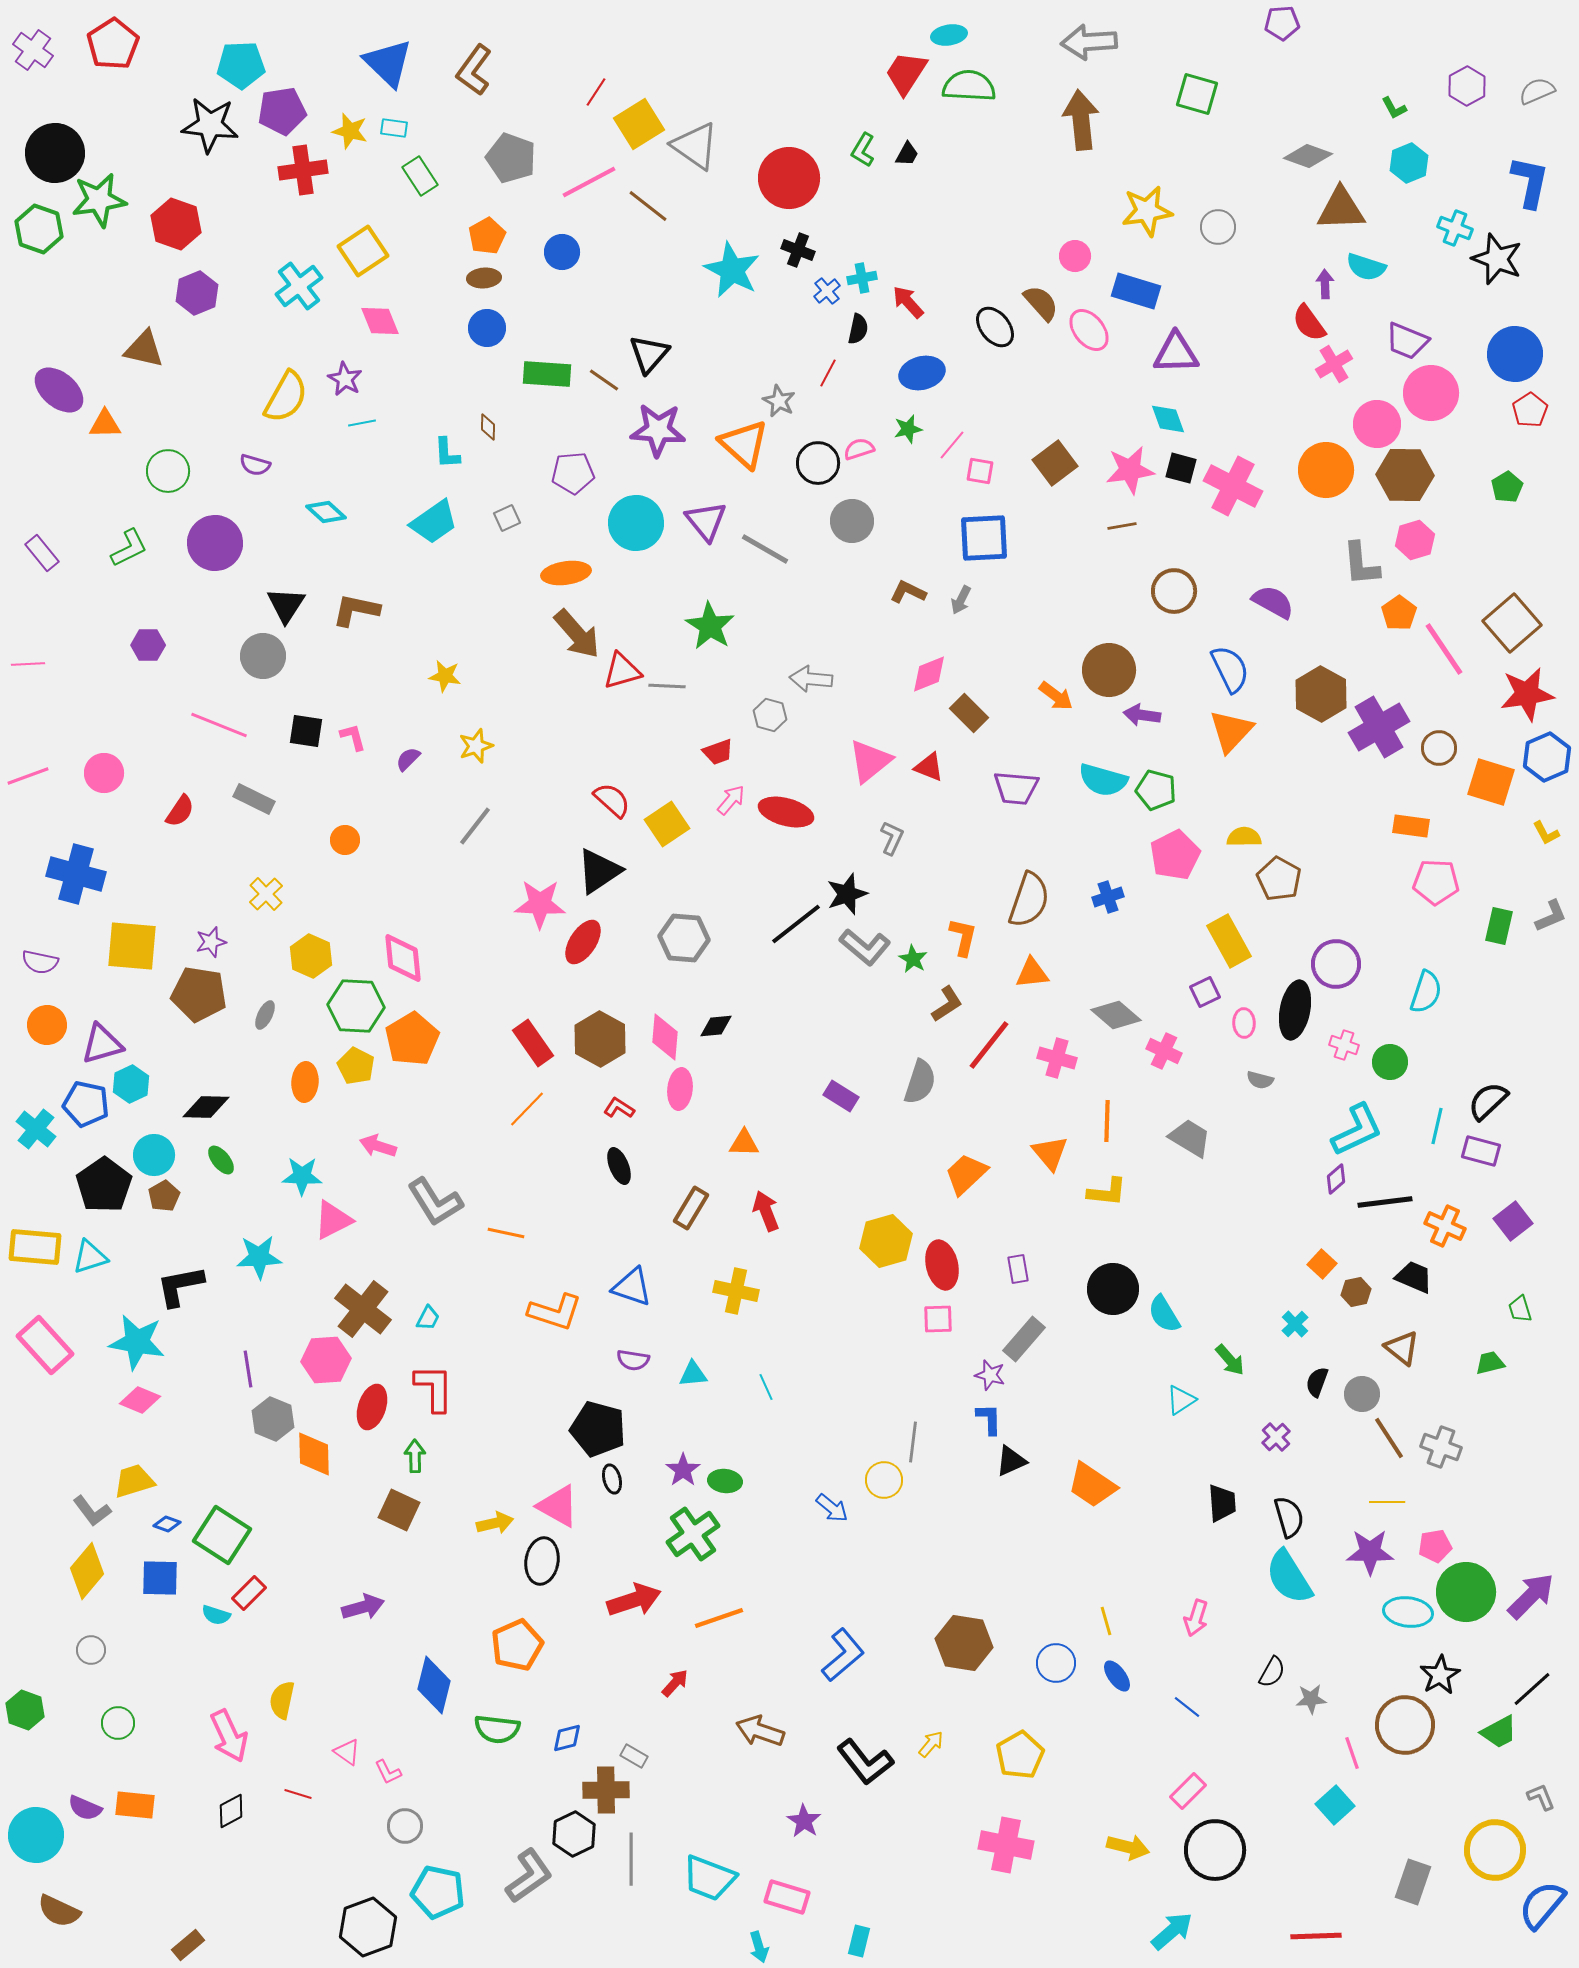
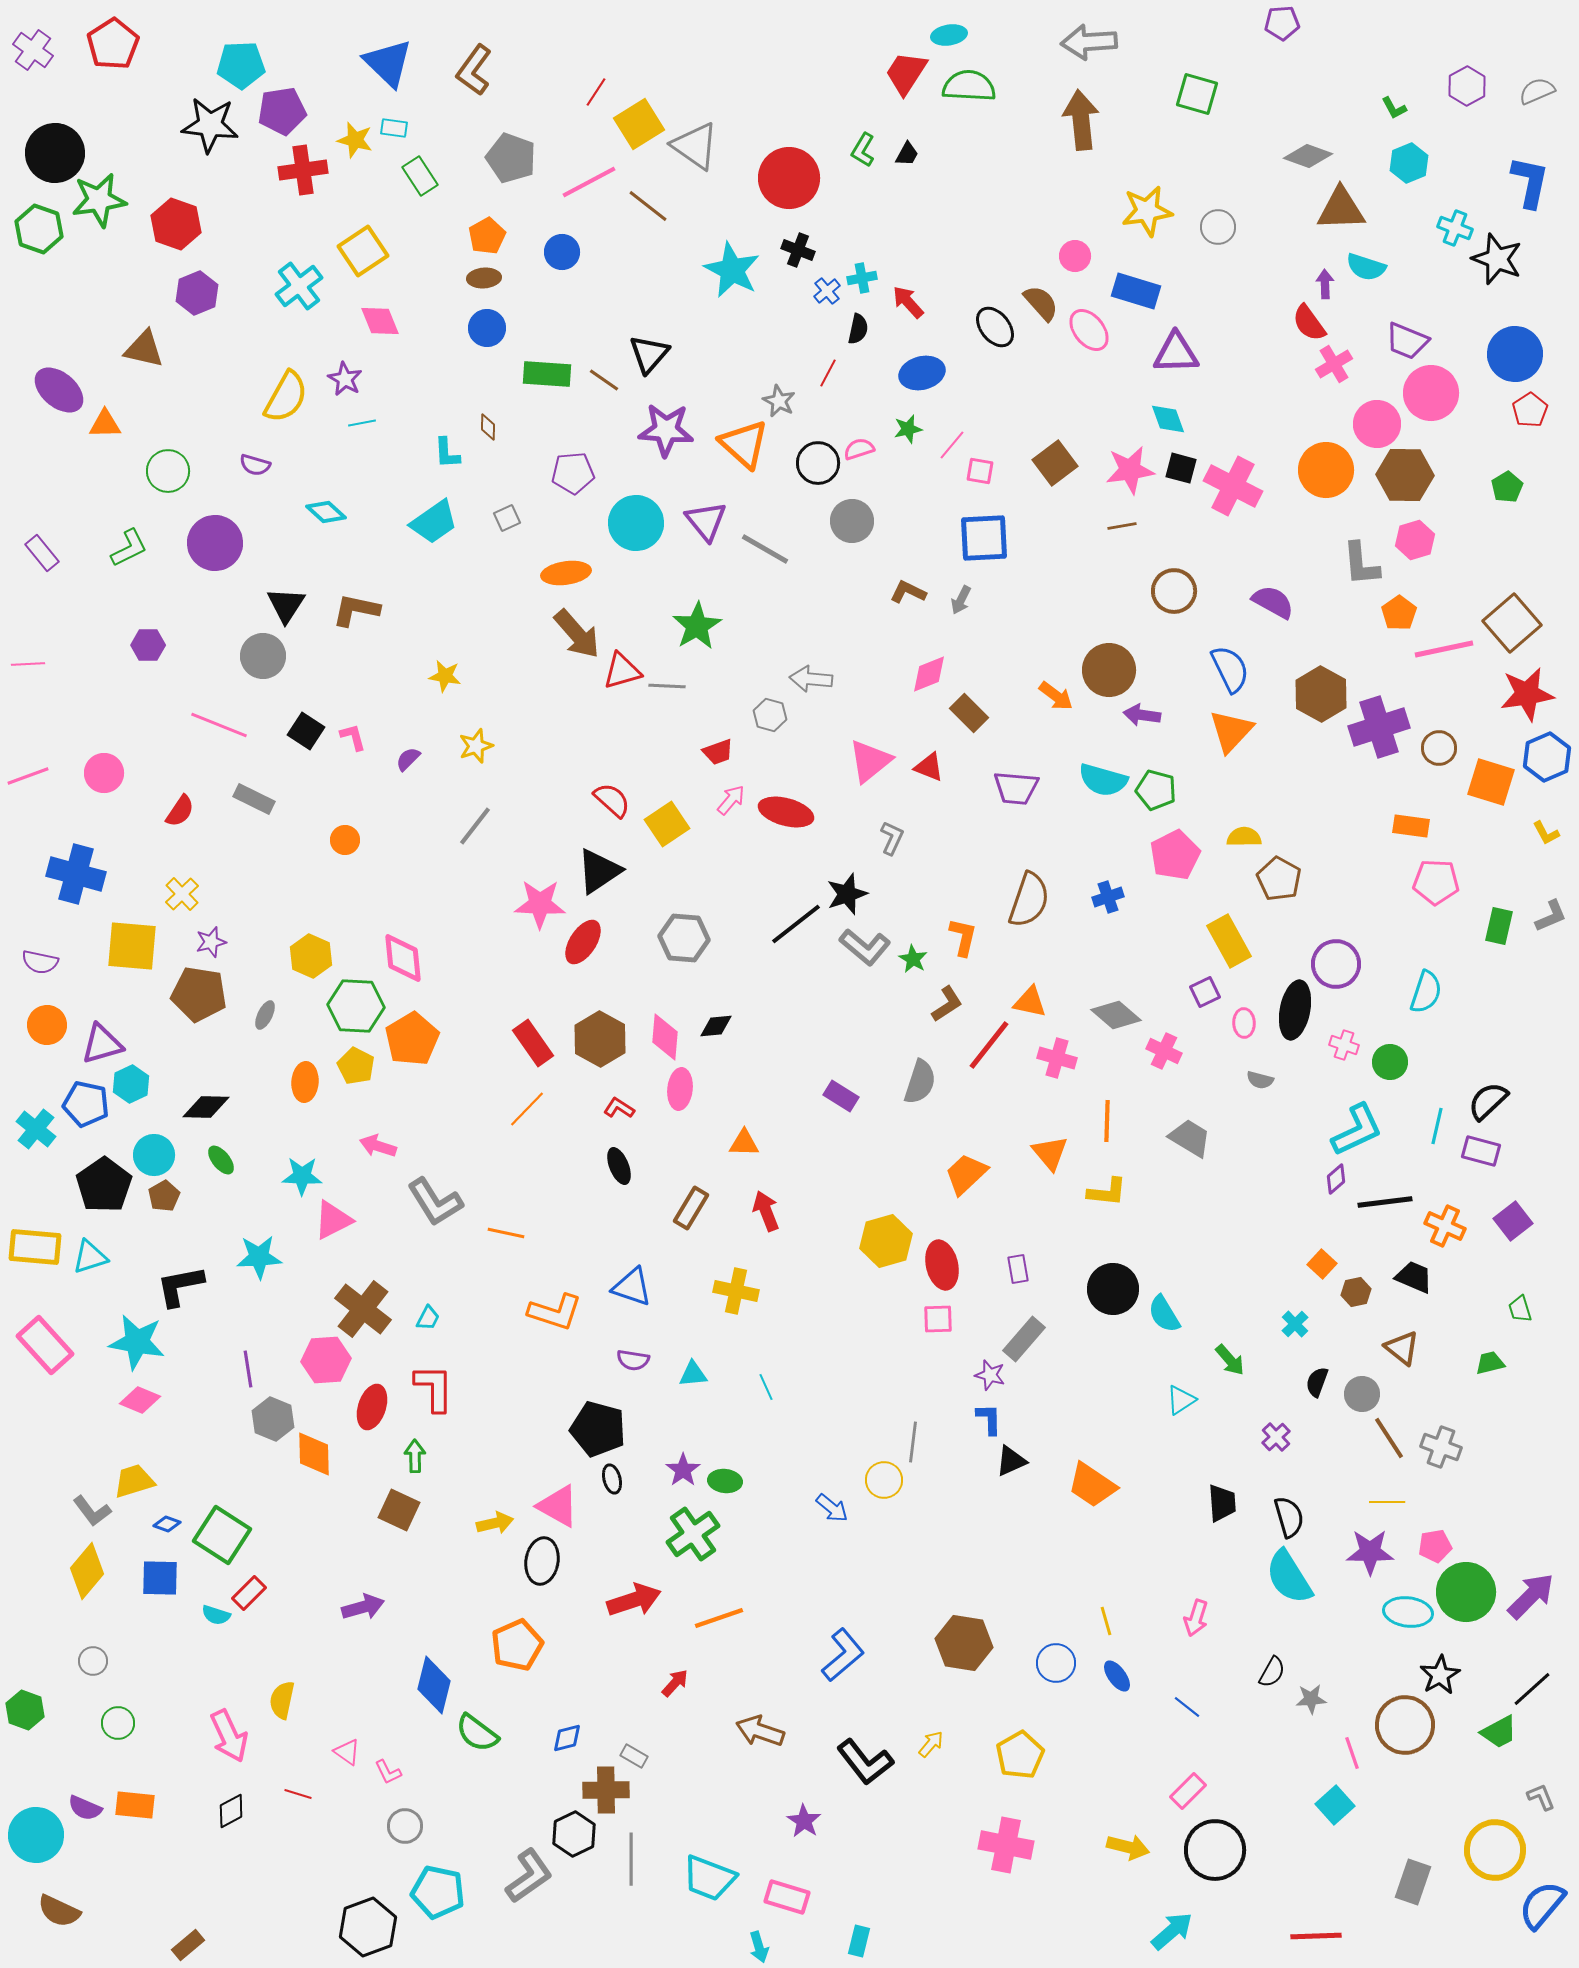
yellow star at (350, 131): moved 5 px right, 9 px down
purple star at (658, 430): moved 8 px right
green star at (710, 626): moved 13 px left; rotated 9 degrees clockwise
pink line at (1444, 649): rotated 68 degrees counterclockwise
purple cross at (1379, 727): rotated 12 degrees clockwise
black square at (306, 731): rotated 24 degrees clockwise
yellow cross at (266, 894): moved 84 px left
orange triangle at (1032, 973): moved 2 px left, 29 px down; rotated 18 degrees clockwise
gray circle at (91, 1650): moved 2 px right, 11 px down
green semicircle at (497, 1729): moved 20 px left, 4 px down; rotated 30 degrees clockwise
